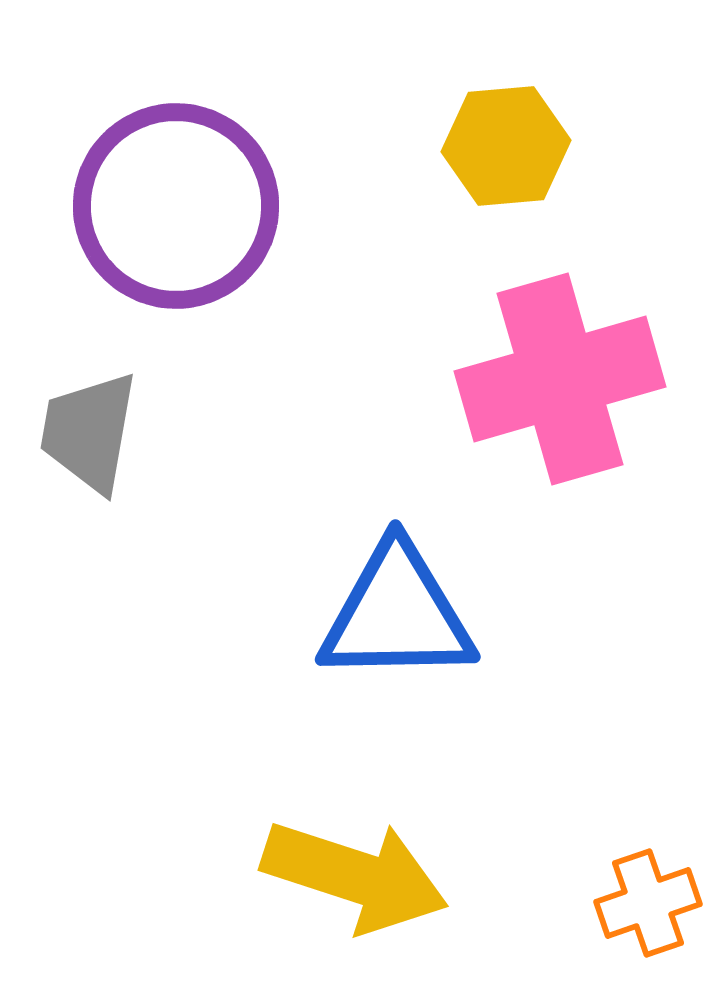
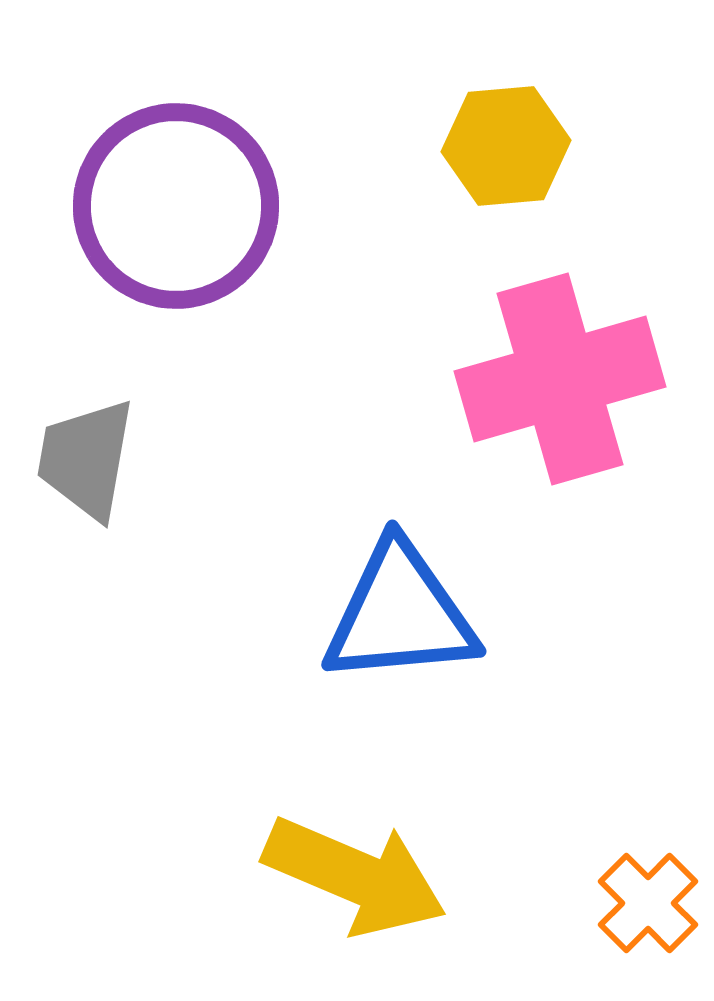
gray trapezoid: moved 3 px left, 27 px down
blue triangle: moved 3 px right; rotated 4 degrees counterclockwise
yellow arrow: rotated 5 degrees clockwise
orange cross: rotated 26 degrees counterclockwise
